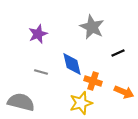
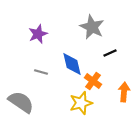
black line: moved 8 px left
orange cross: rotated 18 degrees clockwise
orange arrow: rotated 108 degrees counterclockwise
gray semicircle: rotated 20 degrees clockwise
